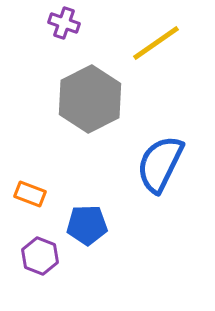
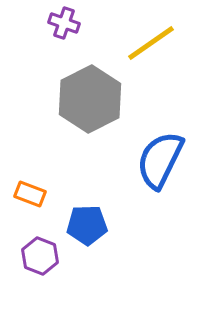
yellow line: moved 5 px left
blue semicircle: moved 4 px up
